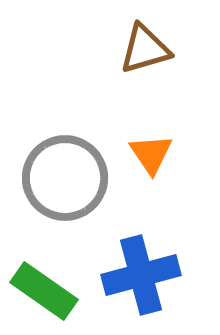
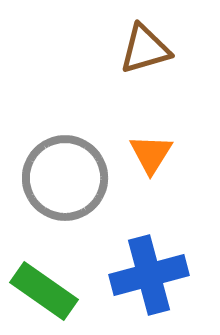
orange triangle: rotated 6 degrees clockwise
blue cross: moved 8 px right
